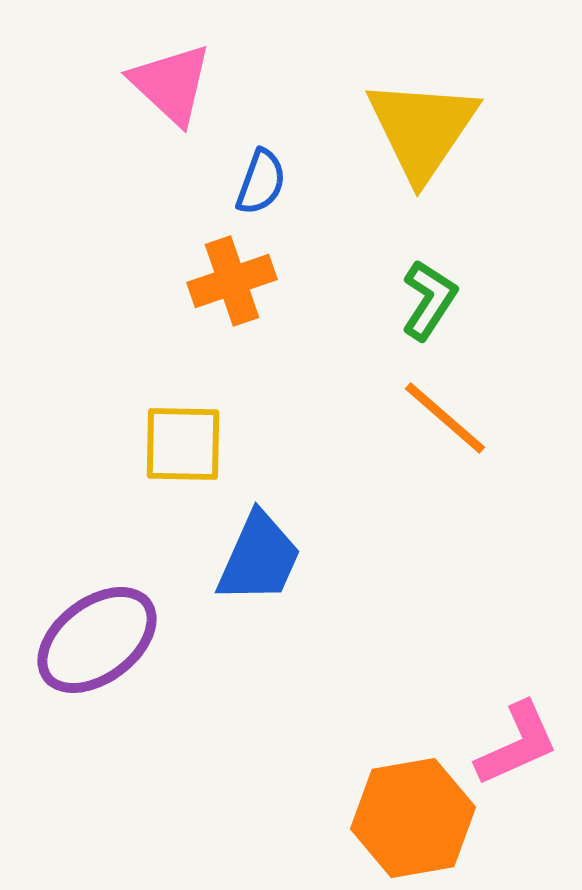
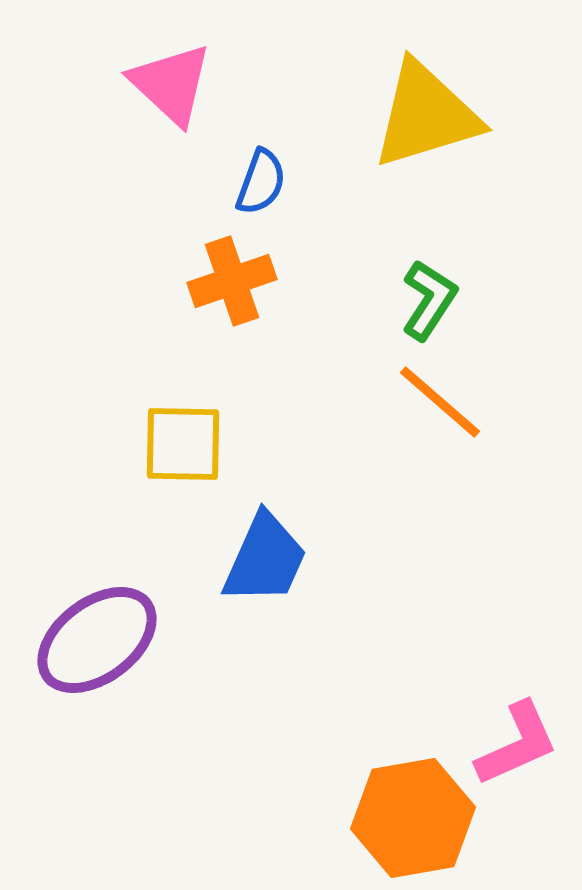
yellow triangle: moved 4 px right, 14 px up; rotated 39 degrees clockwise
orange line: moved 5 px left, 16 px up
blue trapezoid: moved 6 px right, 1 px down
